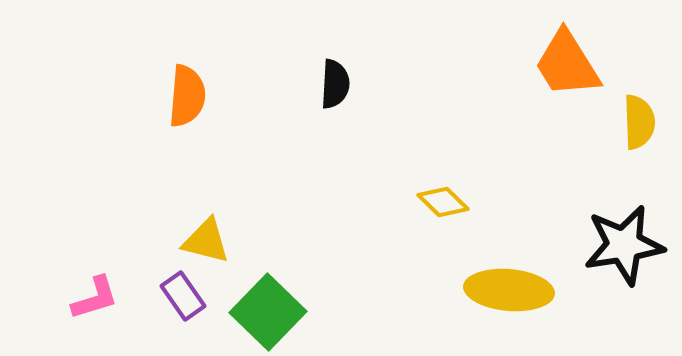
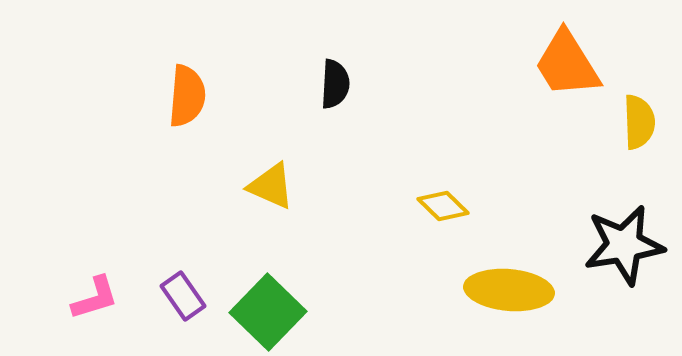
yellow diamond: moved 4 px down
yellow triangle: moved 65 px right, 55 px up; rotated 10 degrees clockwise
